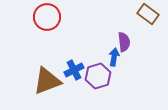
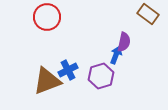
purple semicircle: rotated 18 degrees clockwise
blue arrow: moved 2 px right, 2 px up; rotated 12 degrees clockwise
blue cross: moved 6 px left
purple hexagon: moved 3 px right
